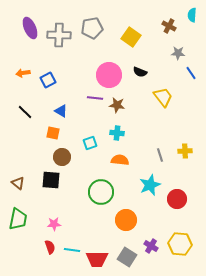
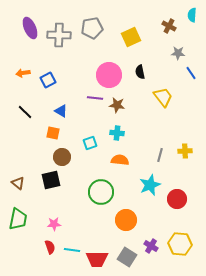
yellow square: rotated 30 degrees clockwise
black semicircle: rotated 56 degrees clockwise
gray line: rotated 32 degrees clockwise
black square: rotated 18 degrees counterclockwise
